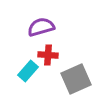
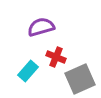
red cross: moved 8 px right, 2 px down; rotated 18 degrees clockwise
gray square: moved 4 px right
